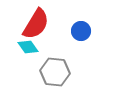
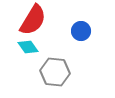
red semicircle: moved 3 px left, 4 px up
